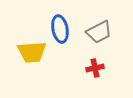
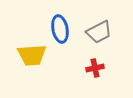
yellow trapezoid: moved 3 px down
